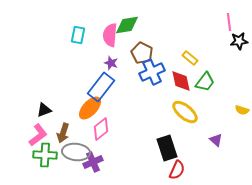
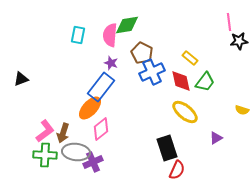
black triangle: moved 23 px left, 31 px up
pink L-shape: moved 7 px right, 4 px up
purple triangle: moved 2 px up; rotated 48 degrees clockwise
